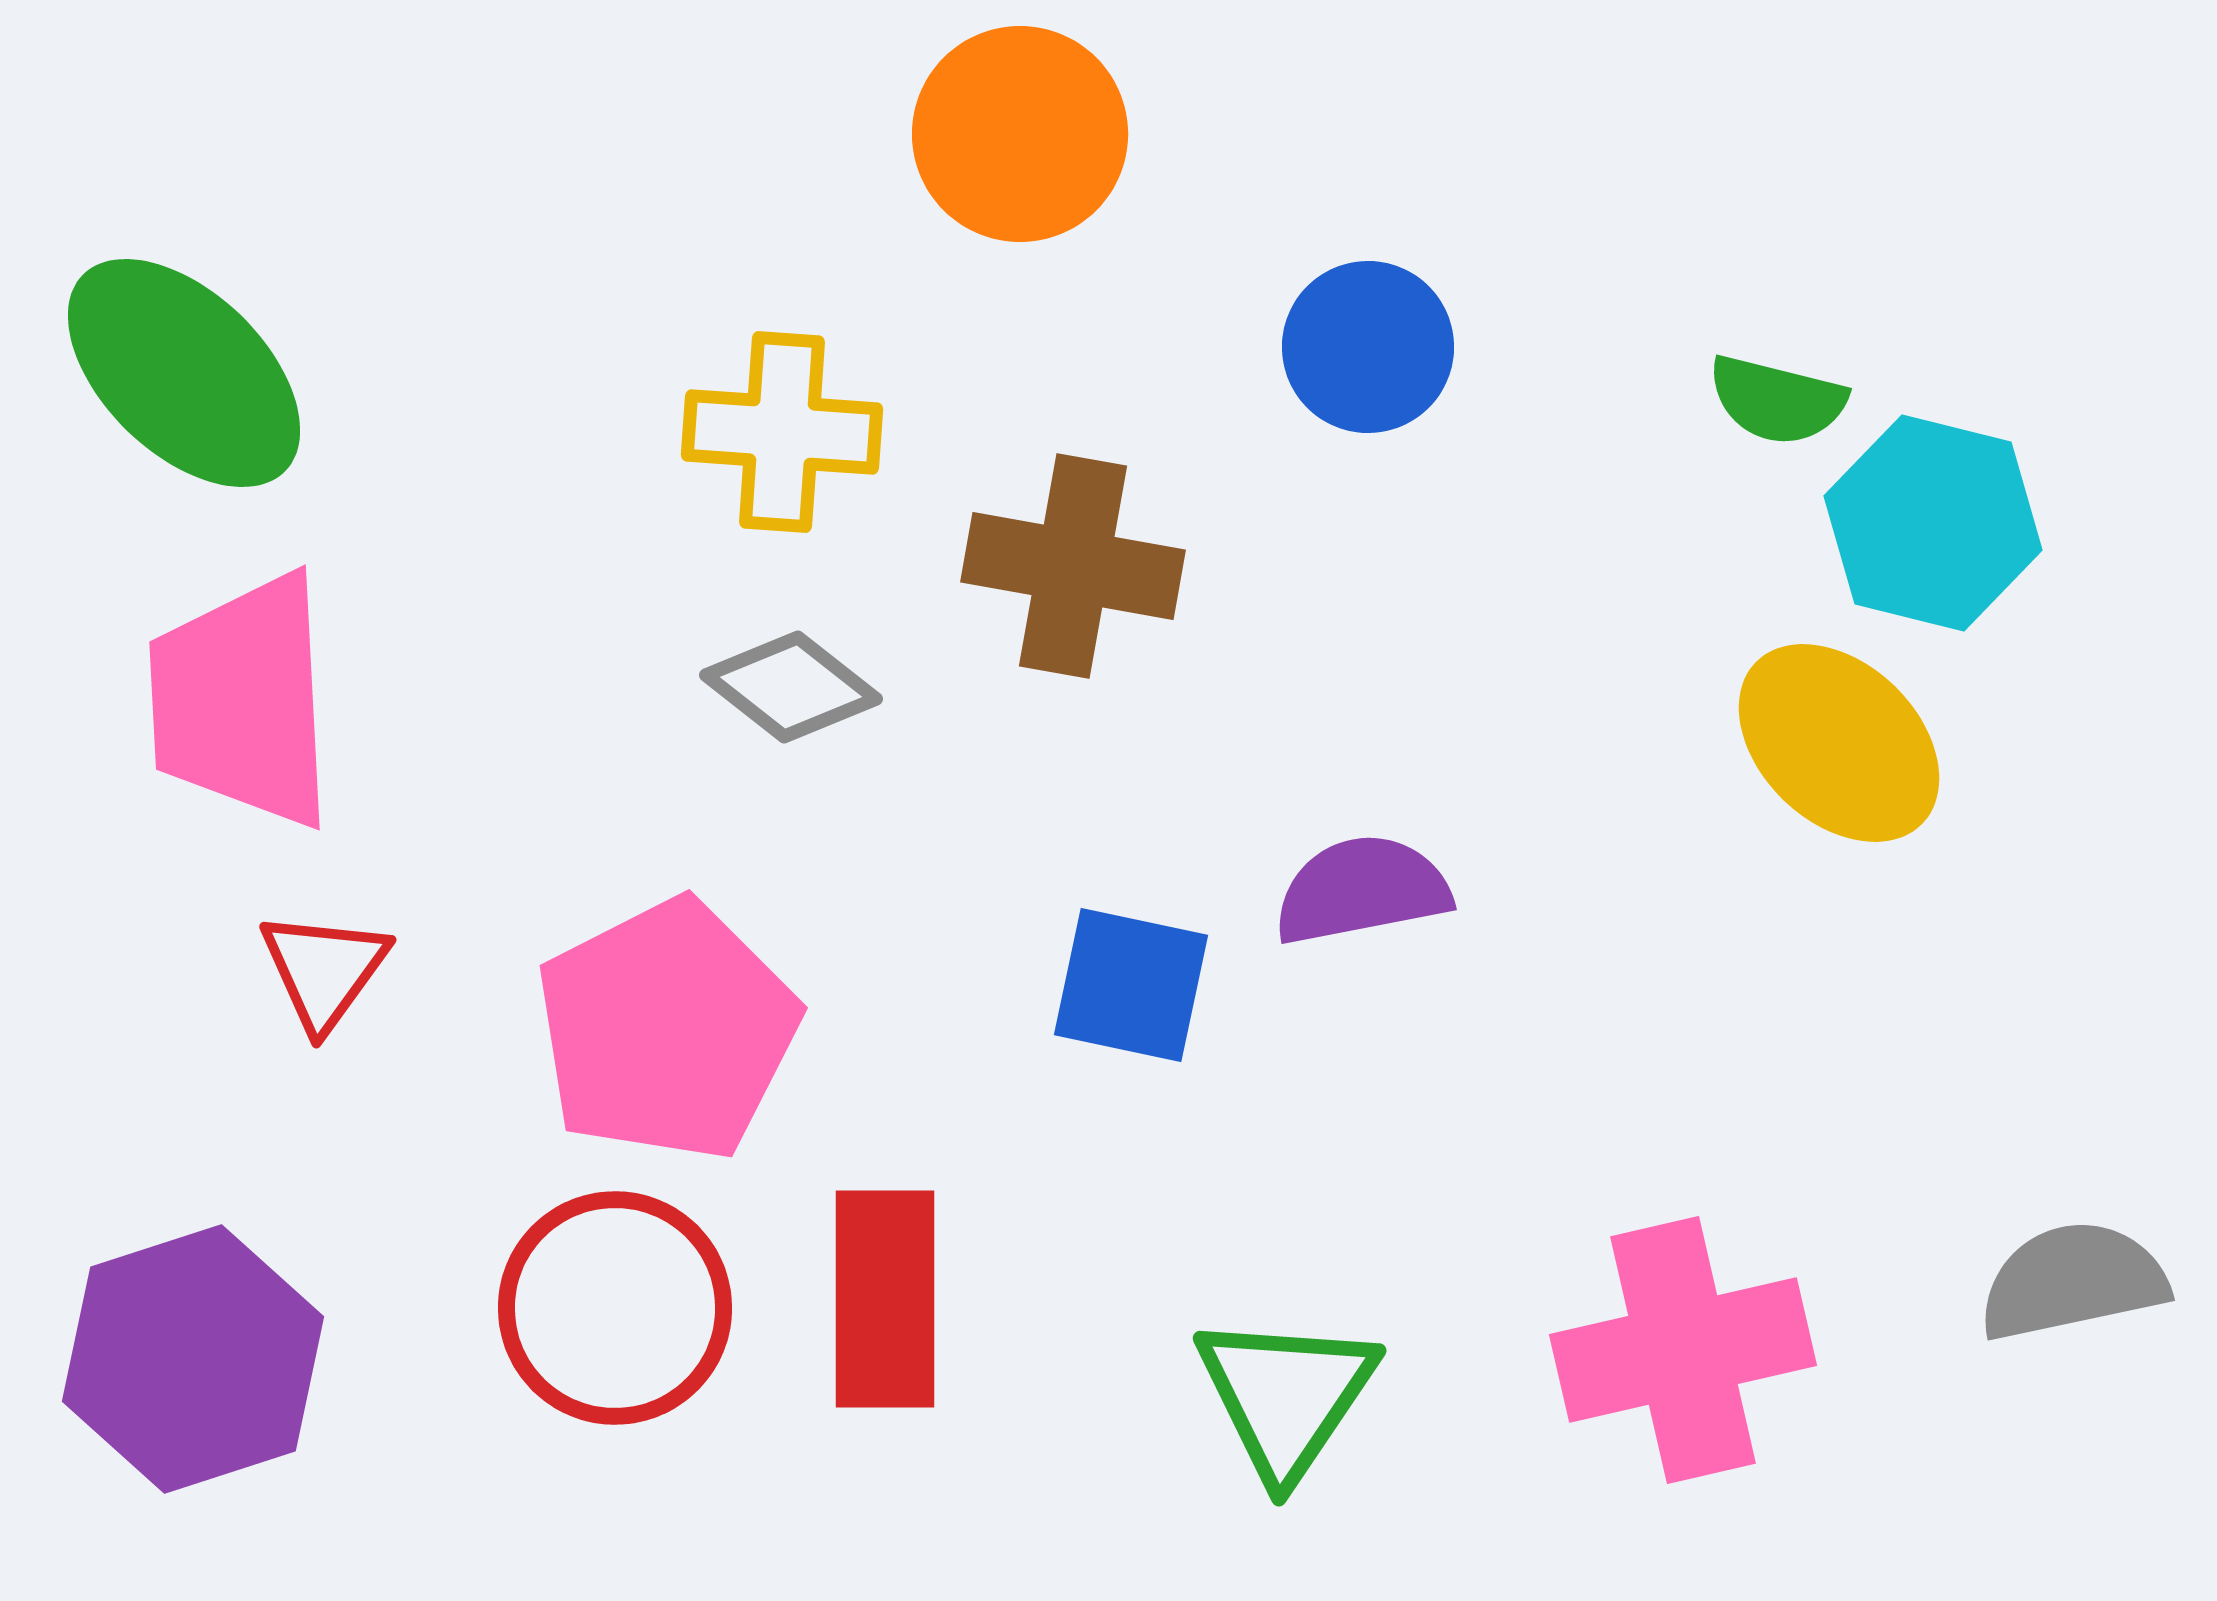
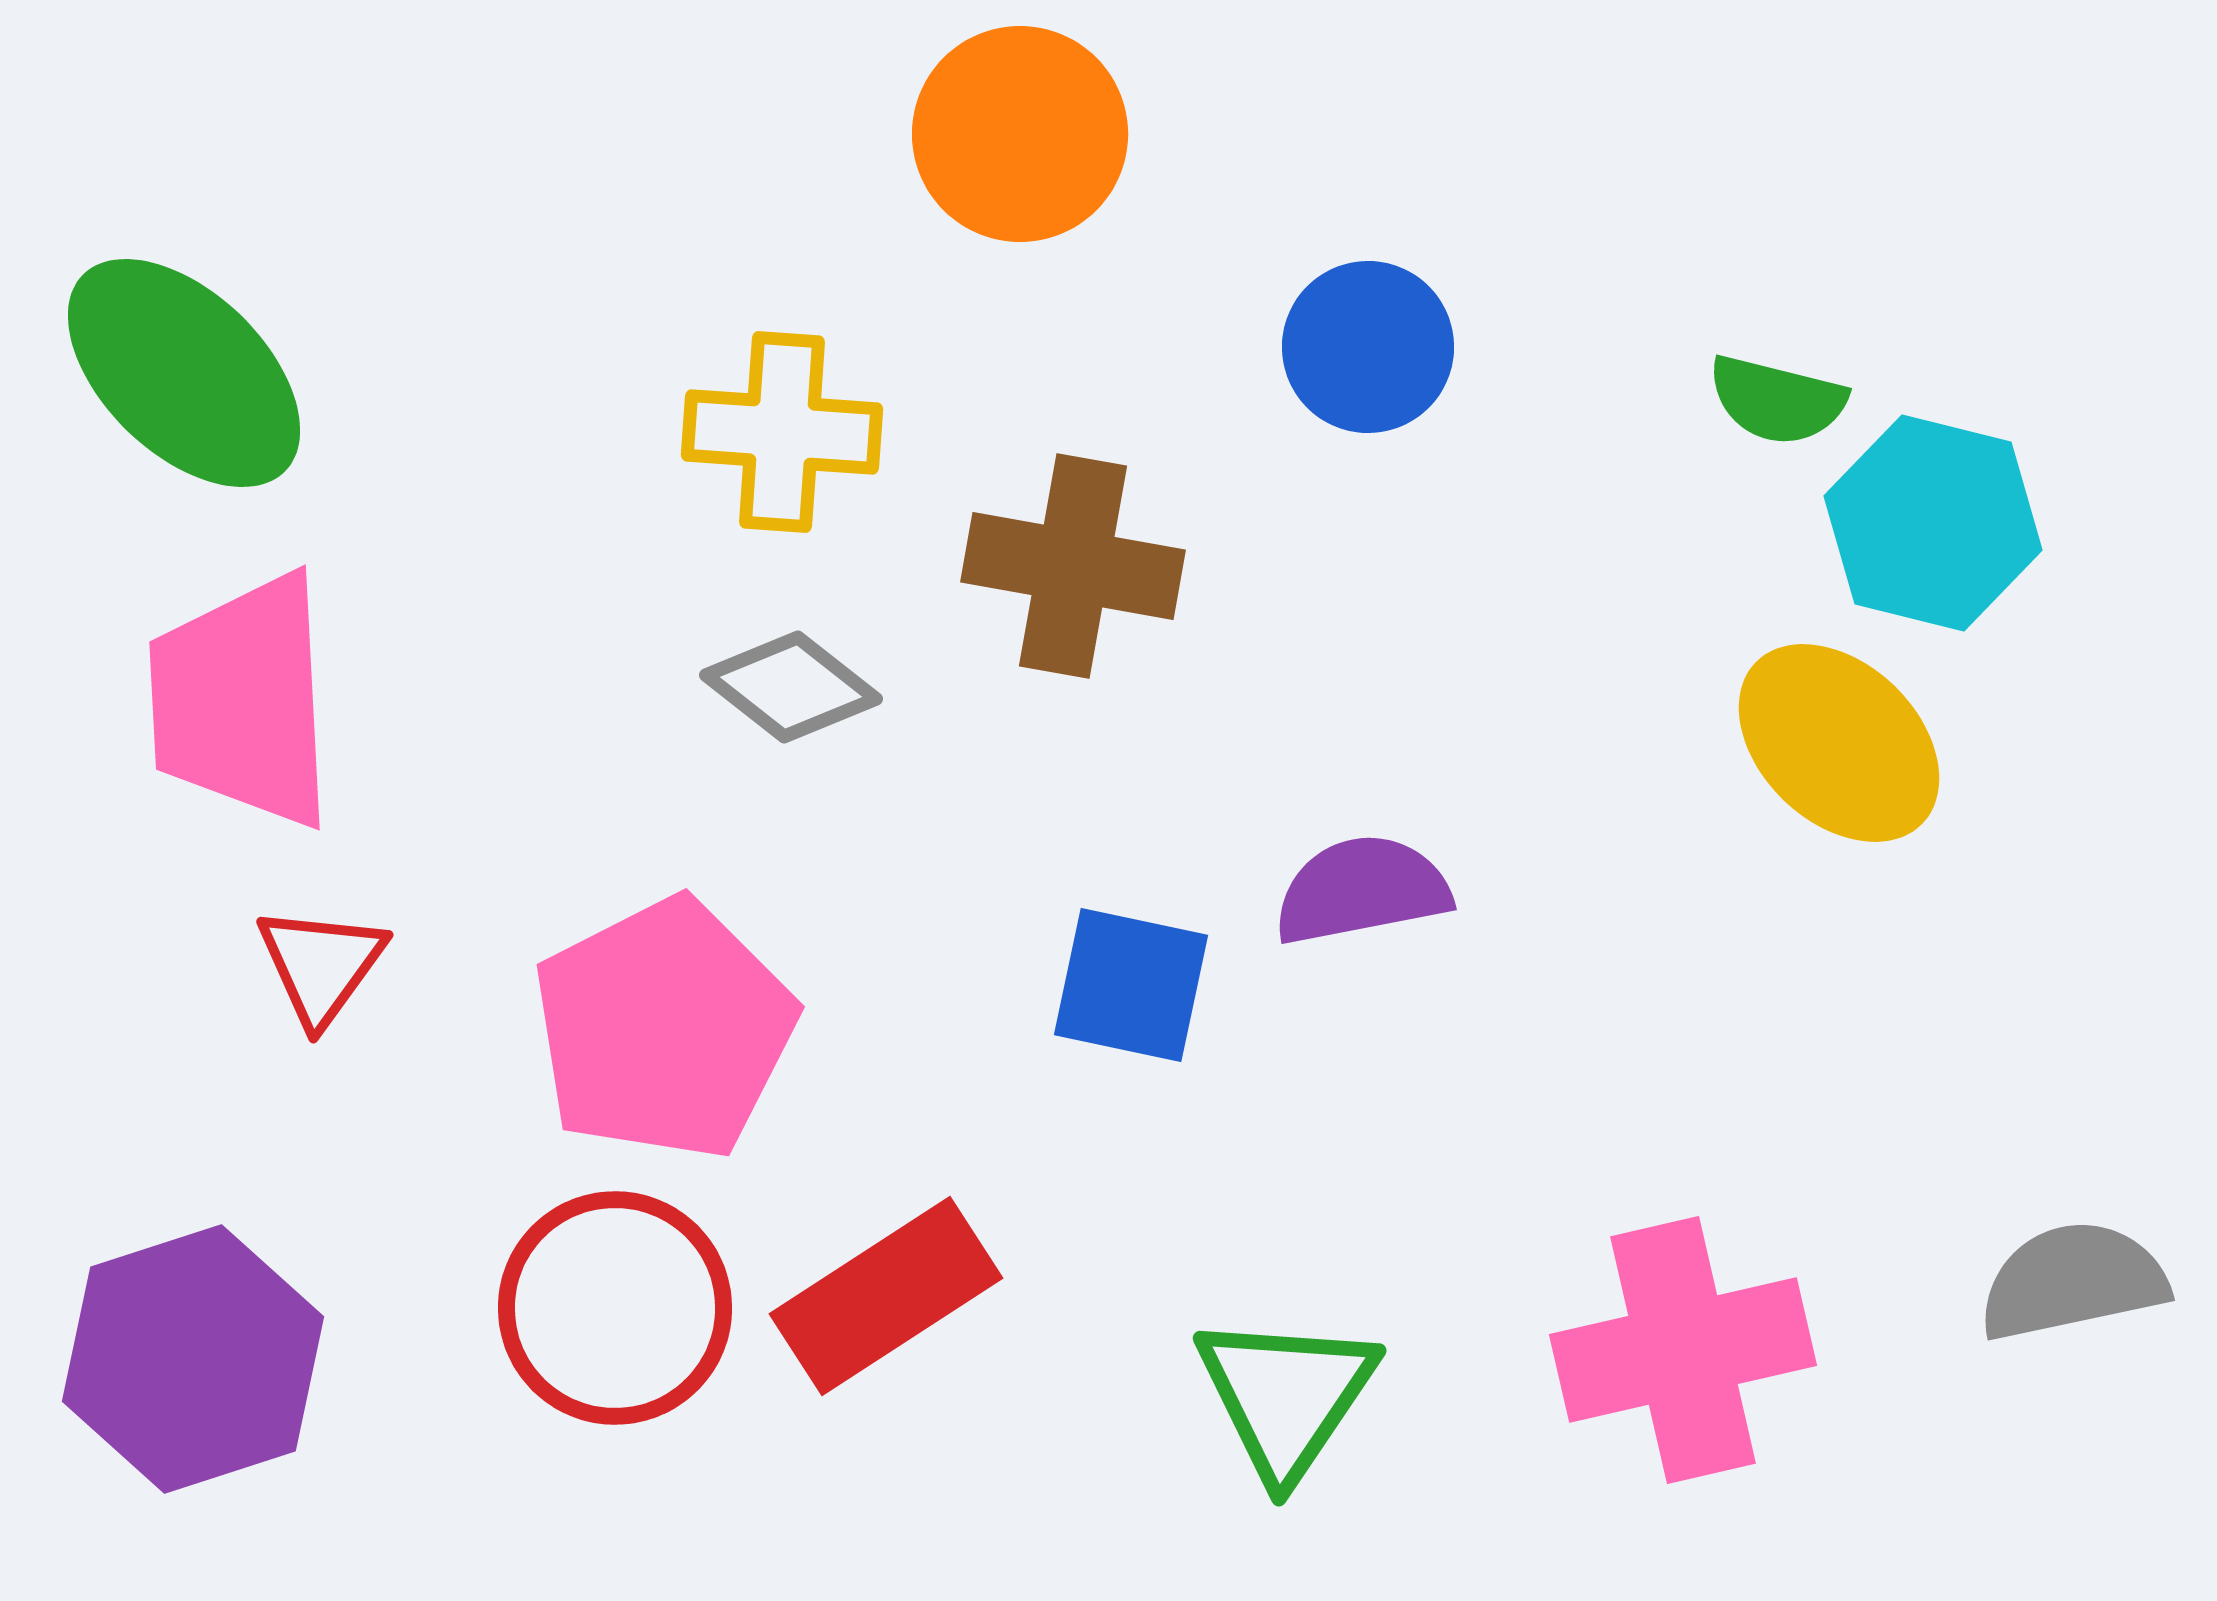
red triangle: moved 3 px left, 5 px up
pink pentagon: moved 3 px left, 1 px up
red rectangle: moved 1 px right, 3 px up; rotated 57 degrees clockwise
